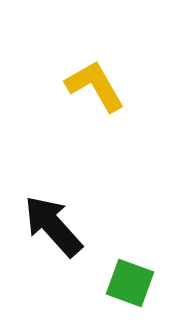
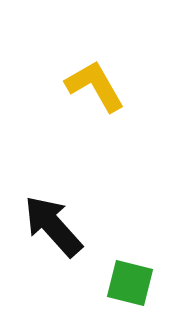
green square: rotated 6 degrees counterclockwise
